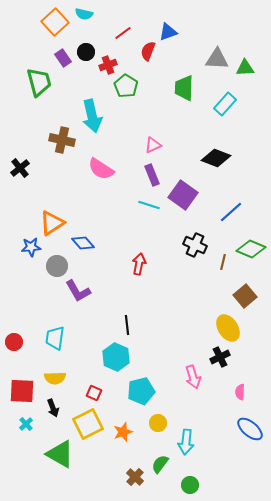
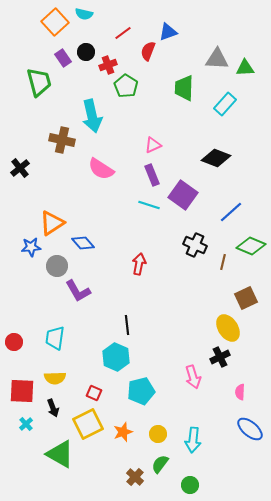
green diamond at (251, 249): moved 3 px up
brown square at (245, 296): moved 1 px right, 2 px down; rotated 15 degrees clockwise
yellow circle at (158, 423): moved 11 px down
cyan arrow at (186, 442): moved 7 px right, 2 px up
